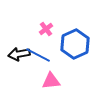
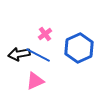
pink cross: moved 1 px left, 5 px down
blue hexagon: moved 4 px right, 4 px down
pink triangle: moved 16 px left; rotated 18 degrees counterclockwise
